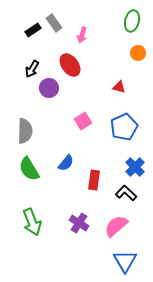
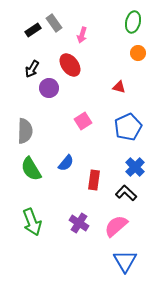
green ellipse: moved 1 px right, 1 px down
blue pentagon: moved 4 px right
green semicircle: moved 2 px right
